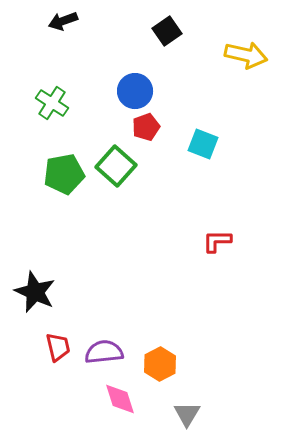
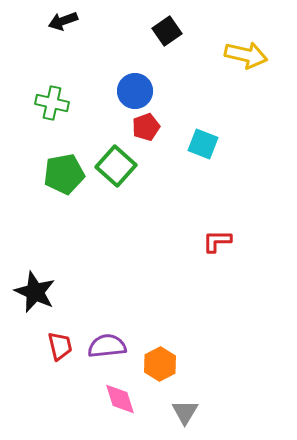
green cross: rotated 20 degrees counterclockwise
red trapezoid: moved 2 px right, 1 px up
purple semicircle: moved 3 px right, 6 px up
gray triangle: moved 2 px left, 2 px up
